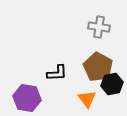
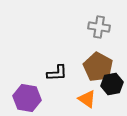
orange triangle: rotated 18 degrees counterclockwise
